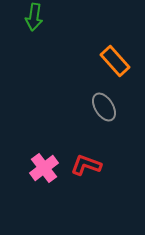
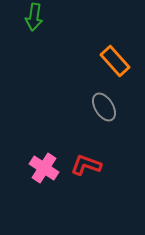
pink cross: rotated 20 degrees counterclockwise
